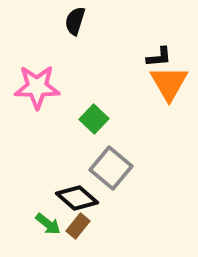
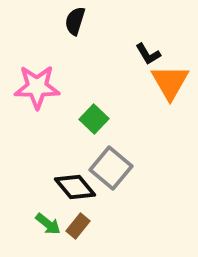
black L-shape: moved 11 px left, 3 px up; rotated 64 degrees clockwise
orange triangle: moved 1 px right, 1 px up
black diamond: moved 2 px left, 11 px up; rotated 9 degrees clockwise
